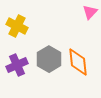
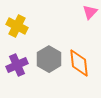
orange diamond: moved 1 px right, 1 px down
